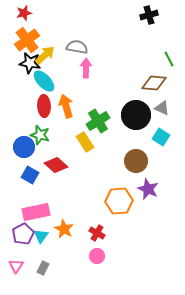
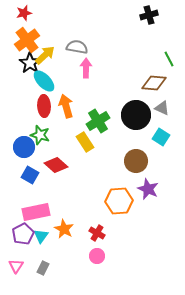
black star: rotated 25 degrees clockwise
